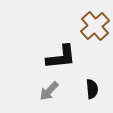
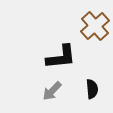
gray arrow: moved 3 px right
